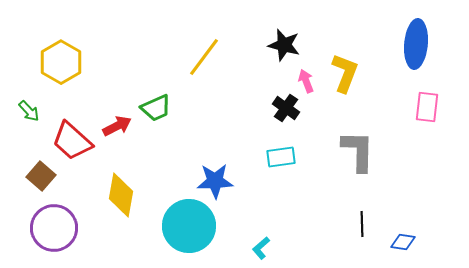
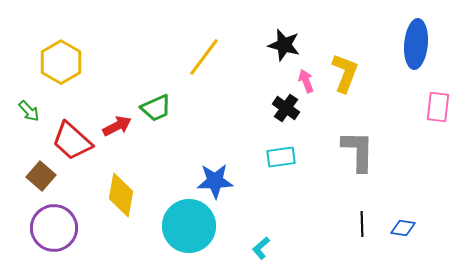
pink rectangle: moved 11 px right
blue diamond: moved 14 px up
